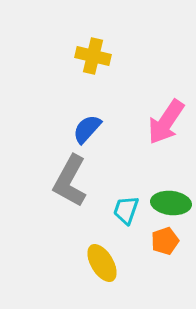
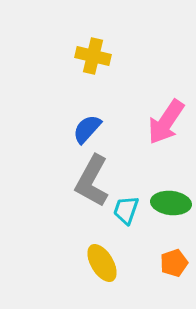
gray L-shape: moved 22 px right
orange pentagon: moved 9 px right, 22 px down
